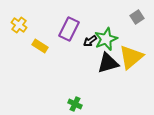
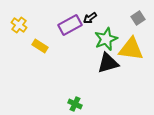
gray square: moved 1 px right, 1 px down
purple rectangle: moved 1 px right, 4 px up; rotated 35 degrees clockwise
black arrow: moved 23 px up
yellow triangle: moved 8 px up; rotated 48 degrees clockwise
